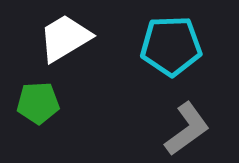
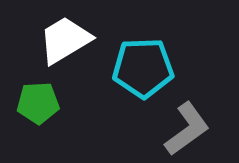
white trapezoid: moved 2 px down
cyan pentagon: moved 28 px left, 22 px down
